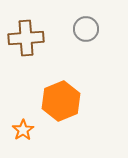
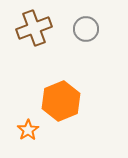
brown cross: moved 8 px right, 10 px up; rotated 16 degrees counterclockwise
orange star: moved 5 px right
